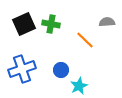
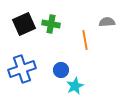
orange line: rotated 36 degrees clockwise
cyan star: moved 4 px left
